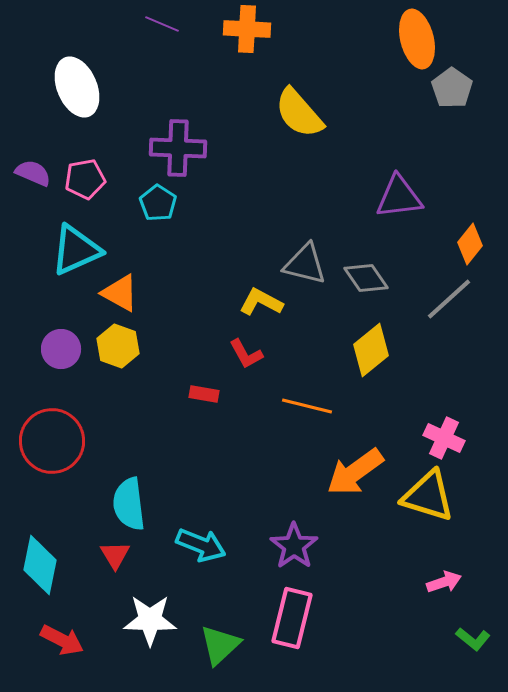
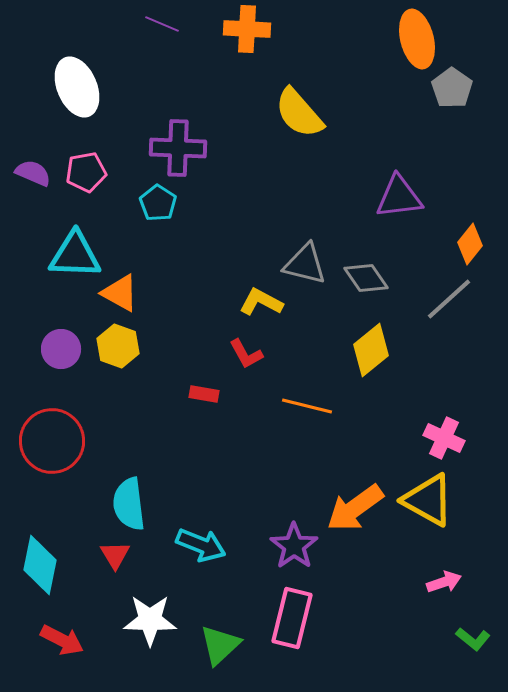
pink pentagon: moved 1 px right, 7 px up
cyan triangle: moved 1 px left, 5 px down; rotated 26 degrees clockwise
orange arrow: moved 36 px down
yellow triangle: moved 4 px down; rotated 12 degrees clockwise
